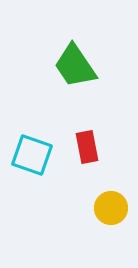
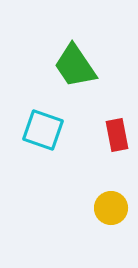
red rectangle: moved 30 px right, 12 px up
cyan square: moved 11 px right, 25 px up
